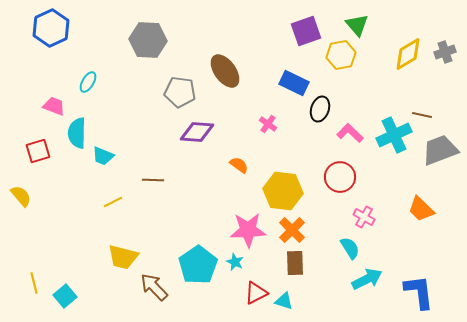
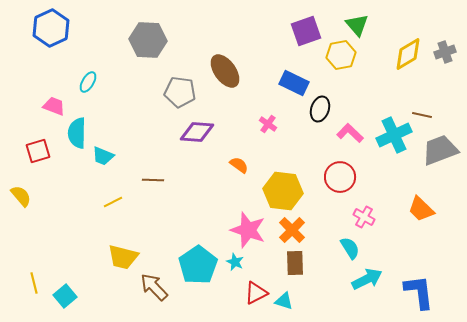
pink star at (248, 230): rotated 21 degrees clockwise
